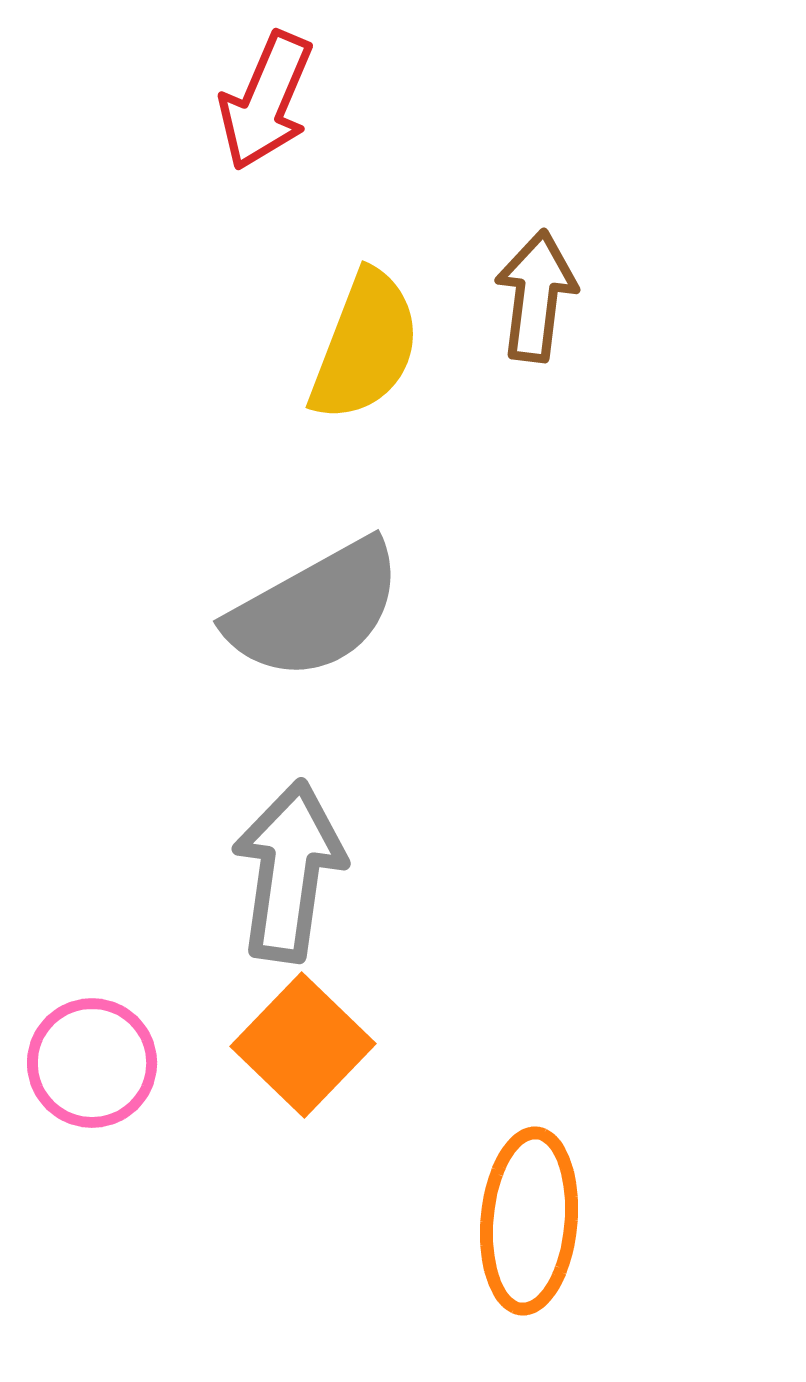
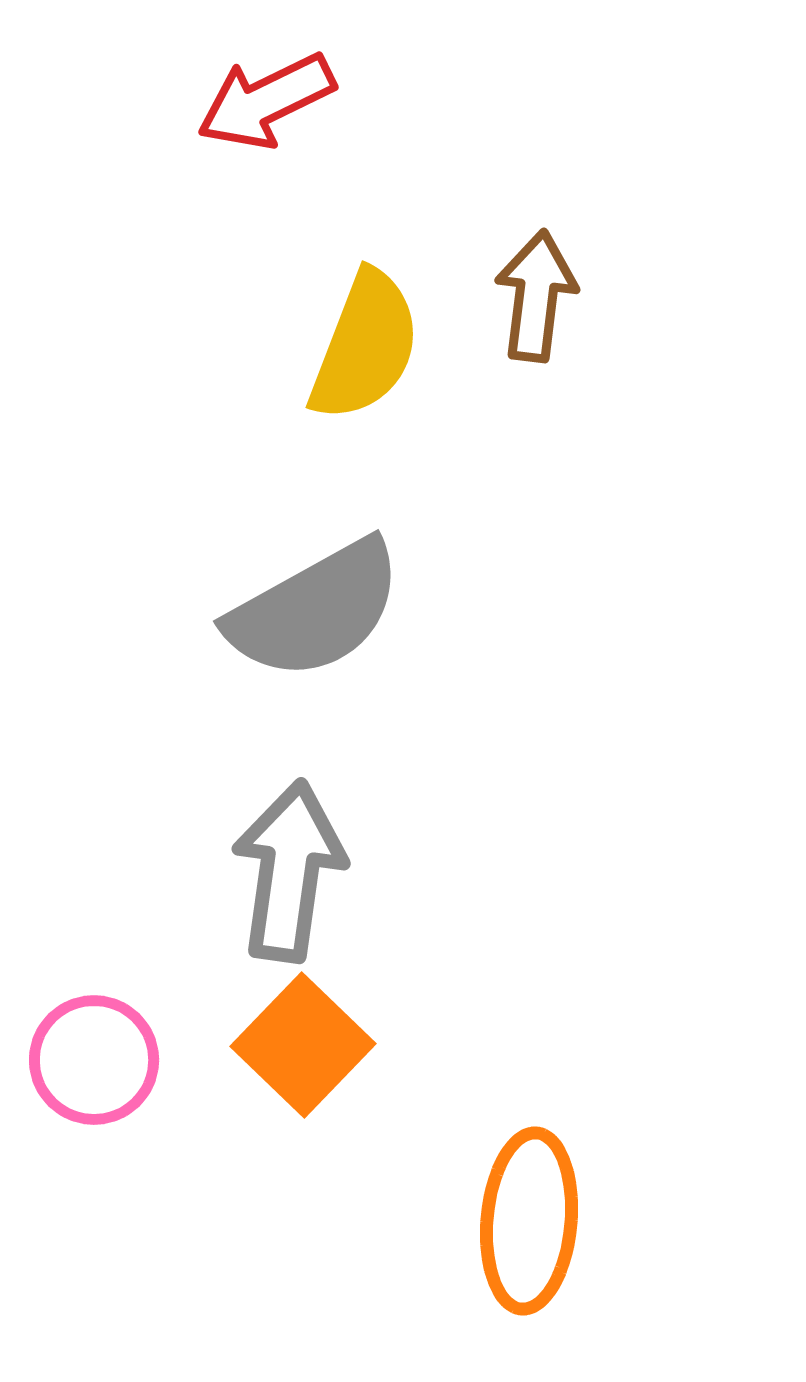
red arrow: rotated 41 degrees clockwise
pink circle: moved 2 px right, 3 px up
